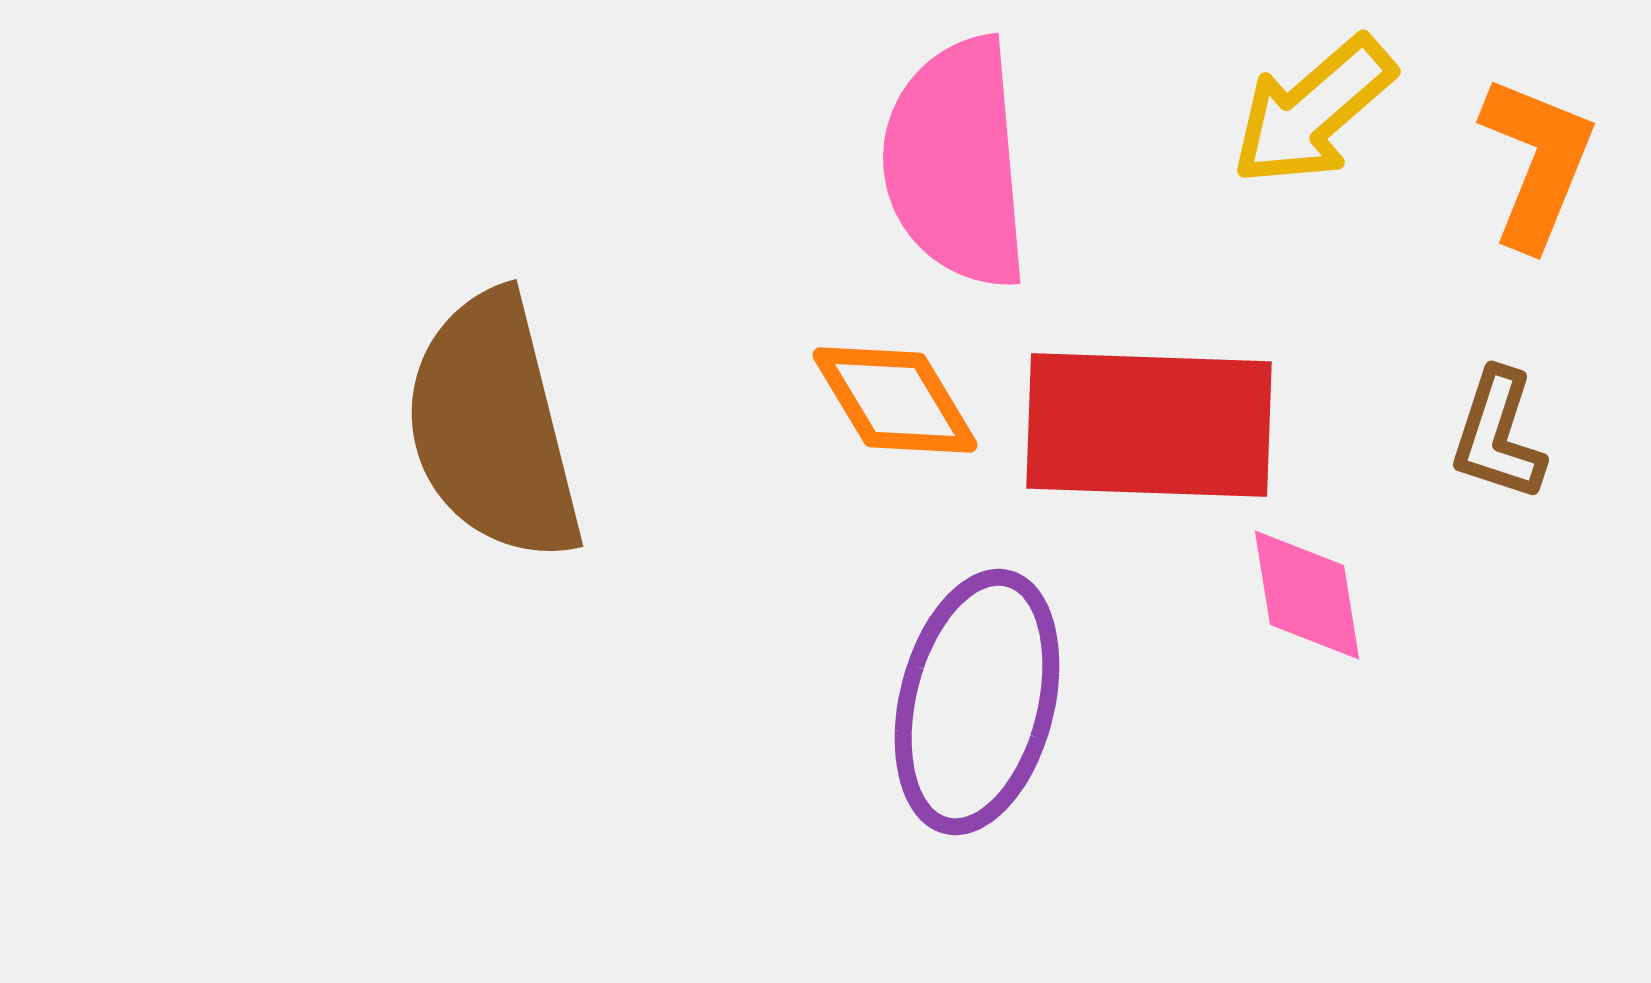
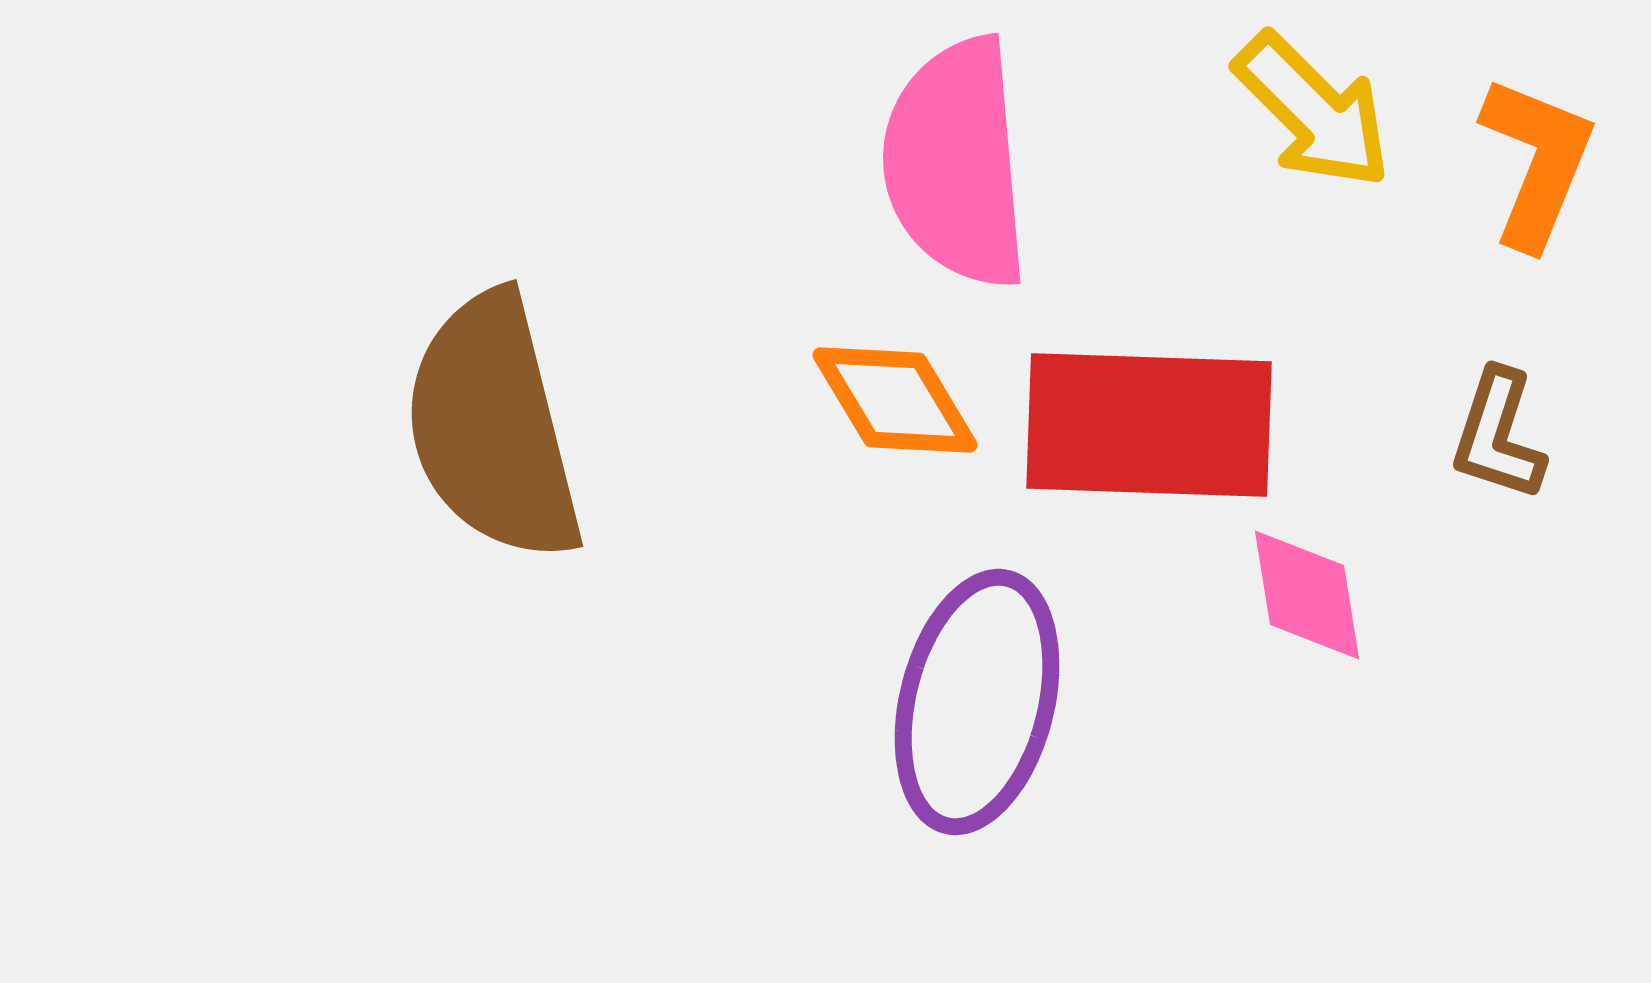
yellow arrow: rotated 94 degrees counterclockwise
